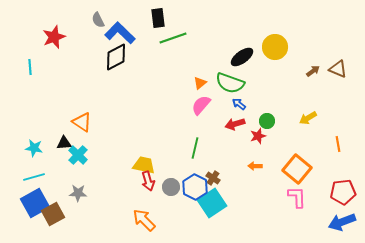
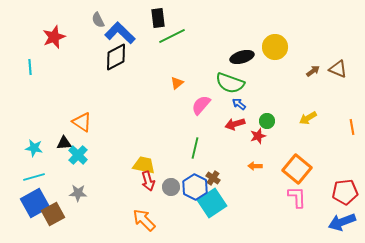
green line at (173, 38): moved 1 px left, 2 px up; rotated 8 degrees counterclockwise
black ellipse at (242, 57): rotated 20 degrees clockwise
orange triangle at (200, 83): moved 23 px left
orange line at (338, 144): moved 14 px right, 17 px up
red pentagon at (343, 192): moved 2 px right
